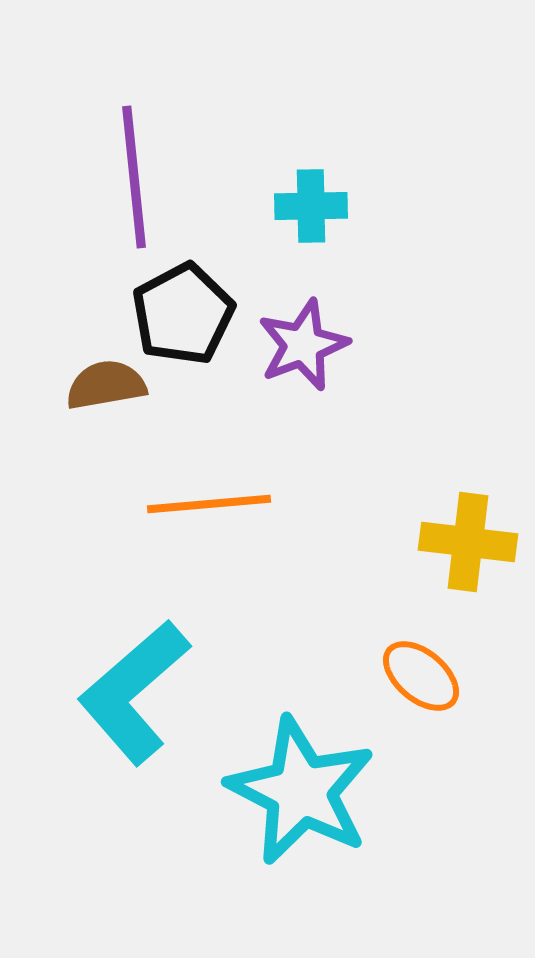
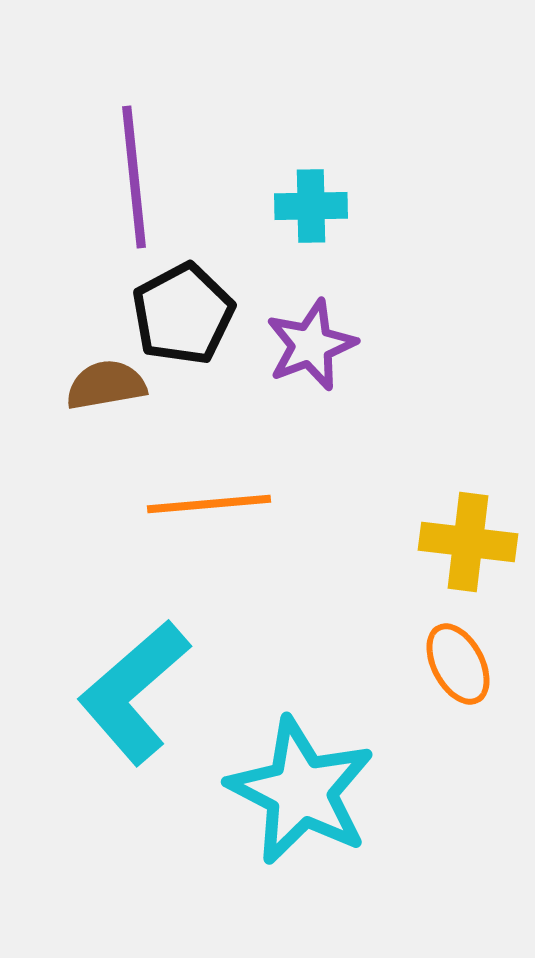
purple star: moved 8 px right
orange ellipse: moved 37 px right, 12 px up; rotated 22 degrees clockwise
